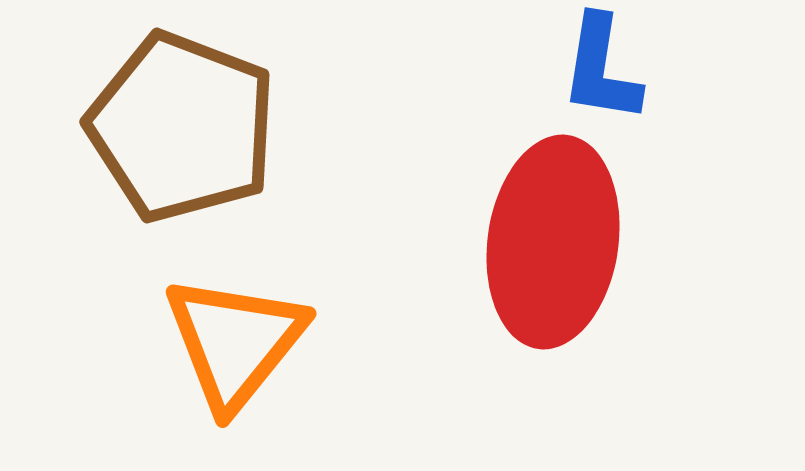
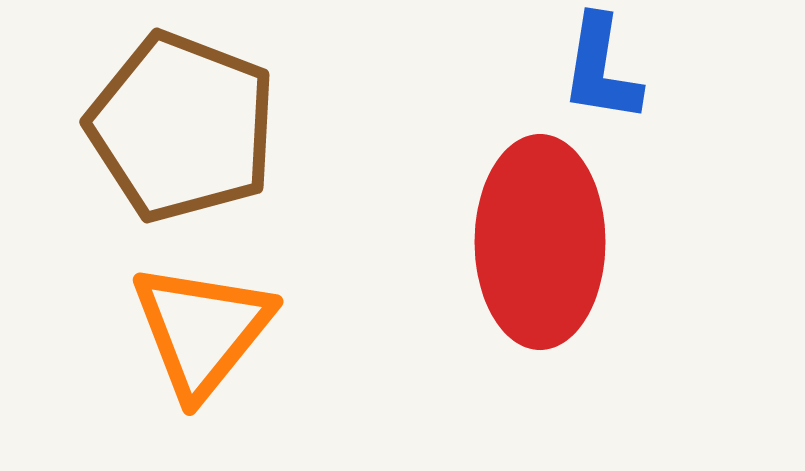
red ellipse: moved 13 px left; rotated 8 degrees counterclockwise
orange triangle: moved 33 px left, 12 px up
